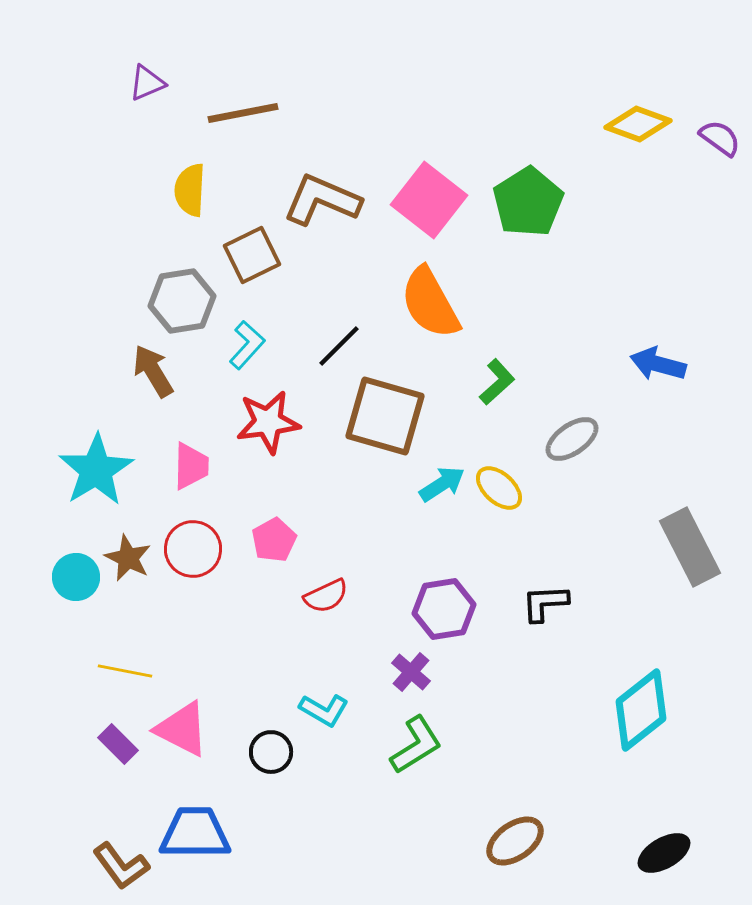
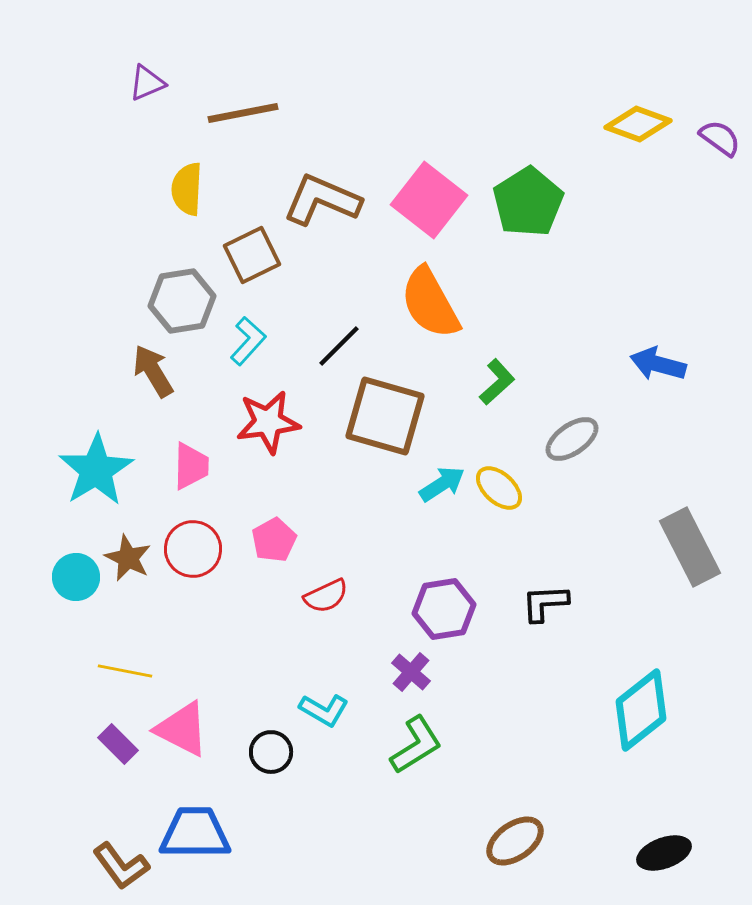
yellow semicircle at (190, 190): moved 3 px left, 1 px up
cyan L-shape at (247, 345): moved 1 px right, 4 px up
black ellipse at (664, 853): rotated 10 degrees clockwise
